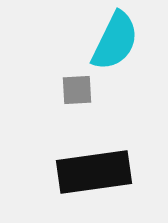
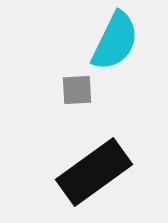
black rectangle: rotated 28 degrees counterclockwise
